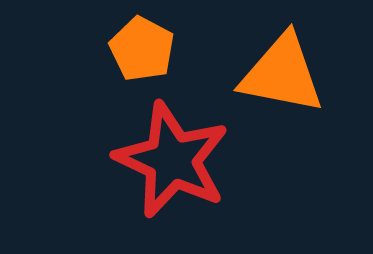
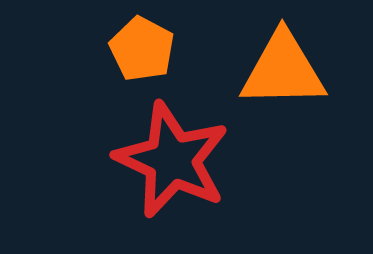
orange triangle: moved 1 px right, 4 px up; rotated 12 degrees counterclockwise
